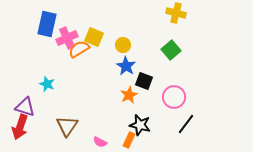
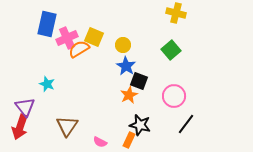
black square: moved 5 px left
pink circle: moved 1 px up
purple triangle: rotated 35 degrees clockwise
